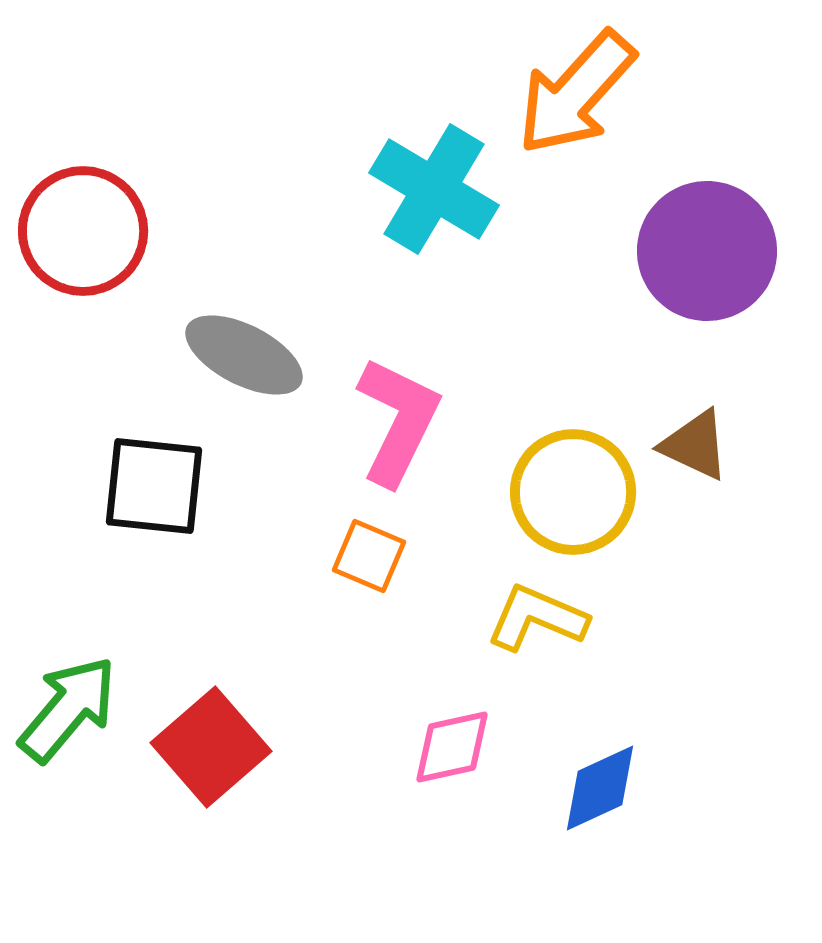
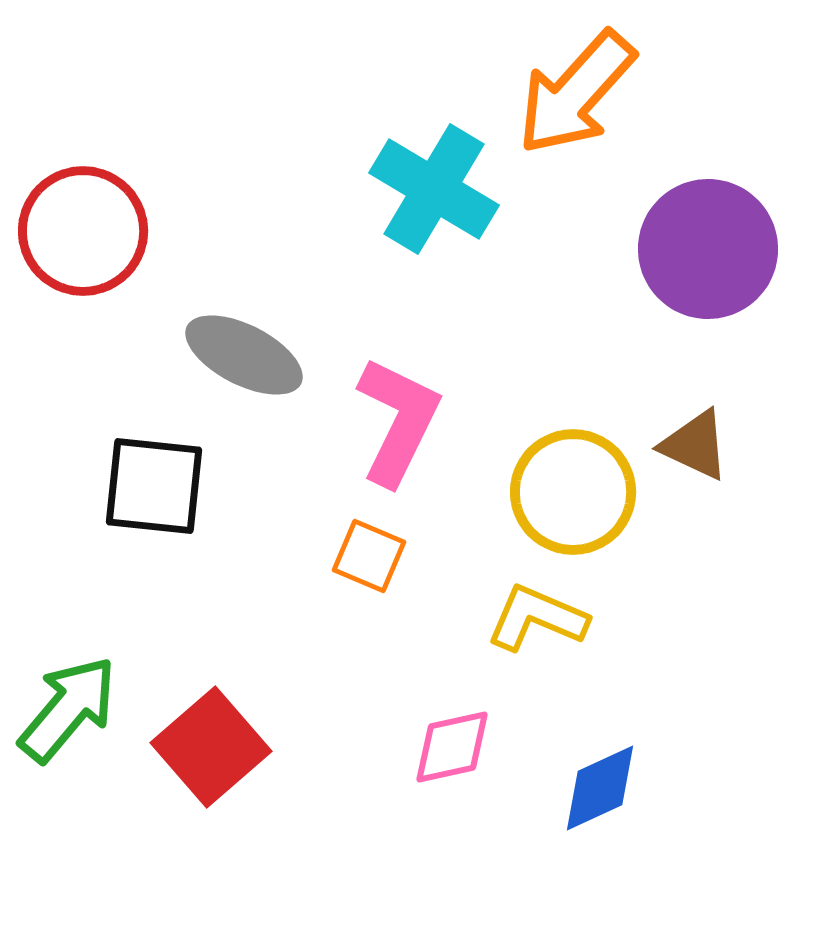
purple circle: moved 1 px right, 2 px up
